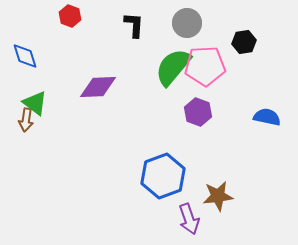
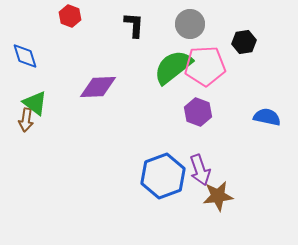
gray circle: moved 3 px right, 1 px down
green semicircle: rotated 12 degrees clockwise
purple arrow: moved 11 px right, 49 px up
